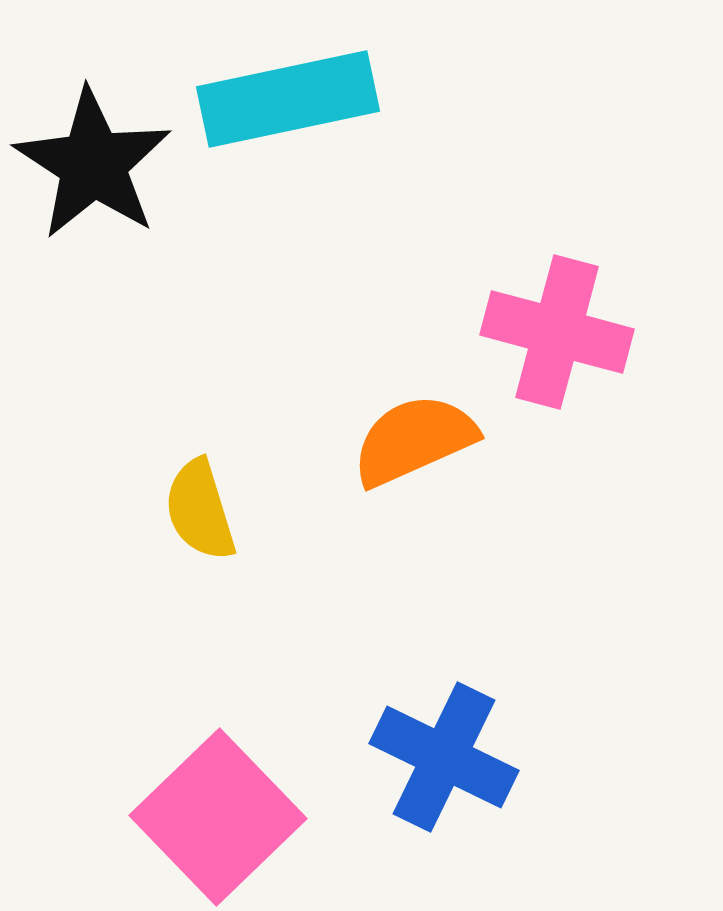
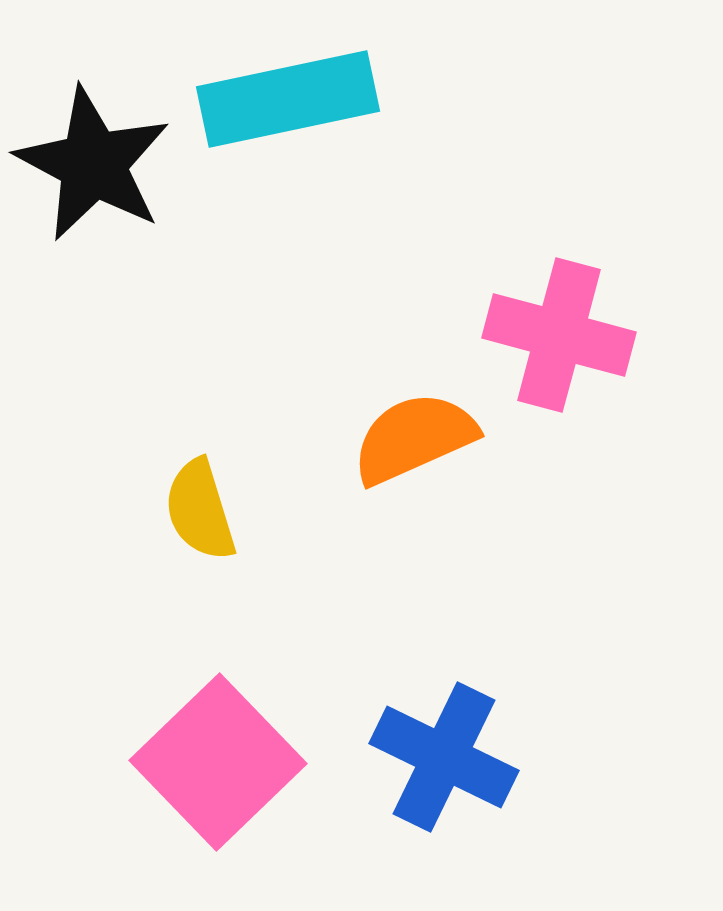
black star: rotated 5 degrees counterclockwise
pink cross: moved 2 px right, 3 px down
orange semicircle: moved 2 px up
pink square: moved 55 px up
